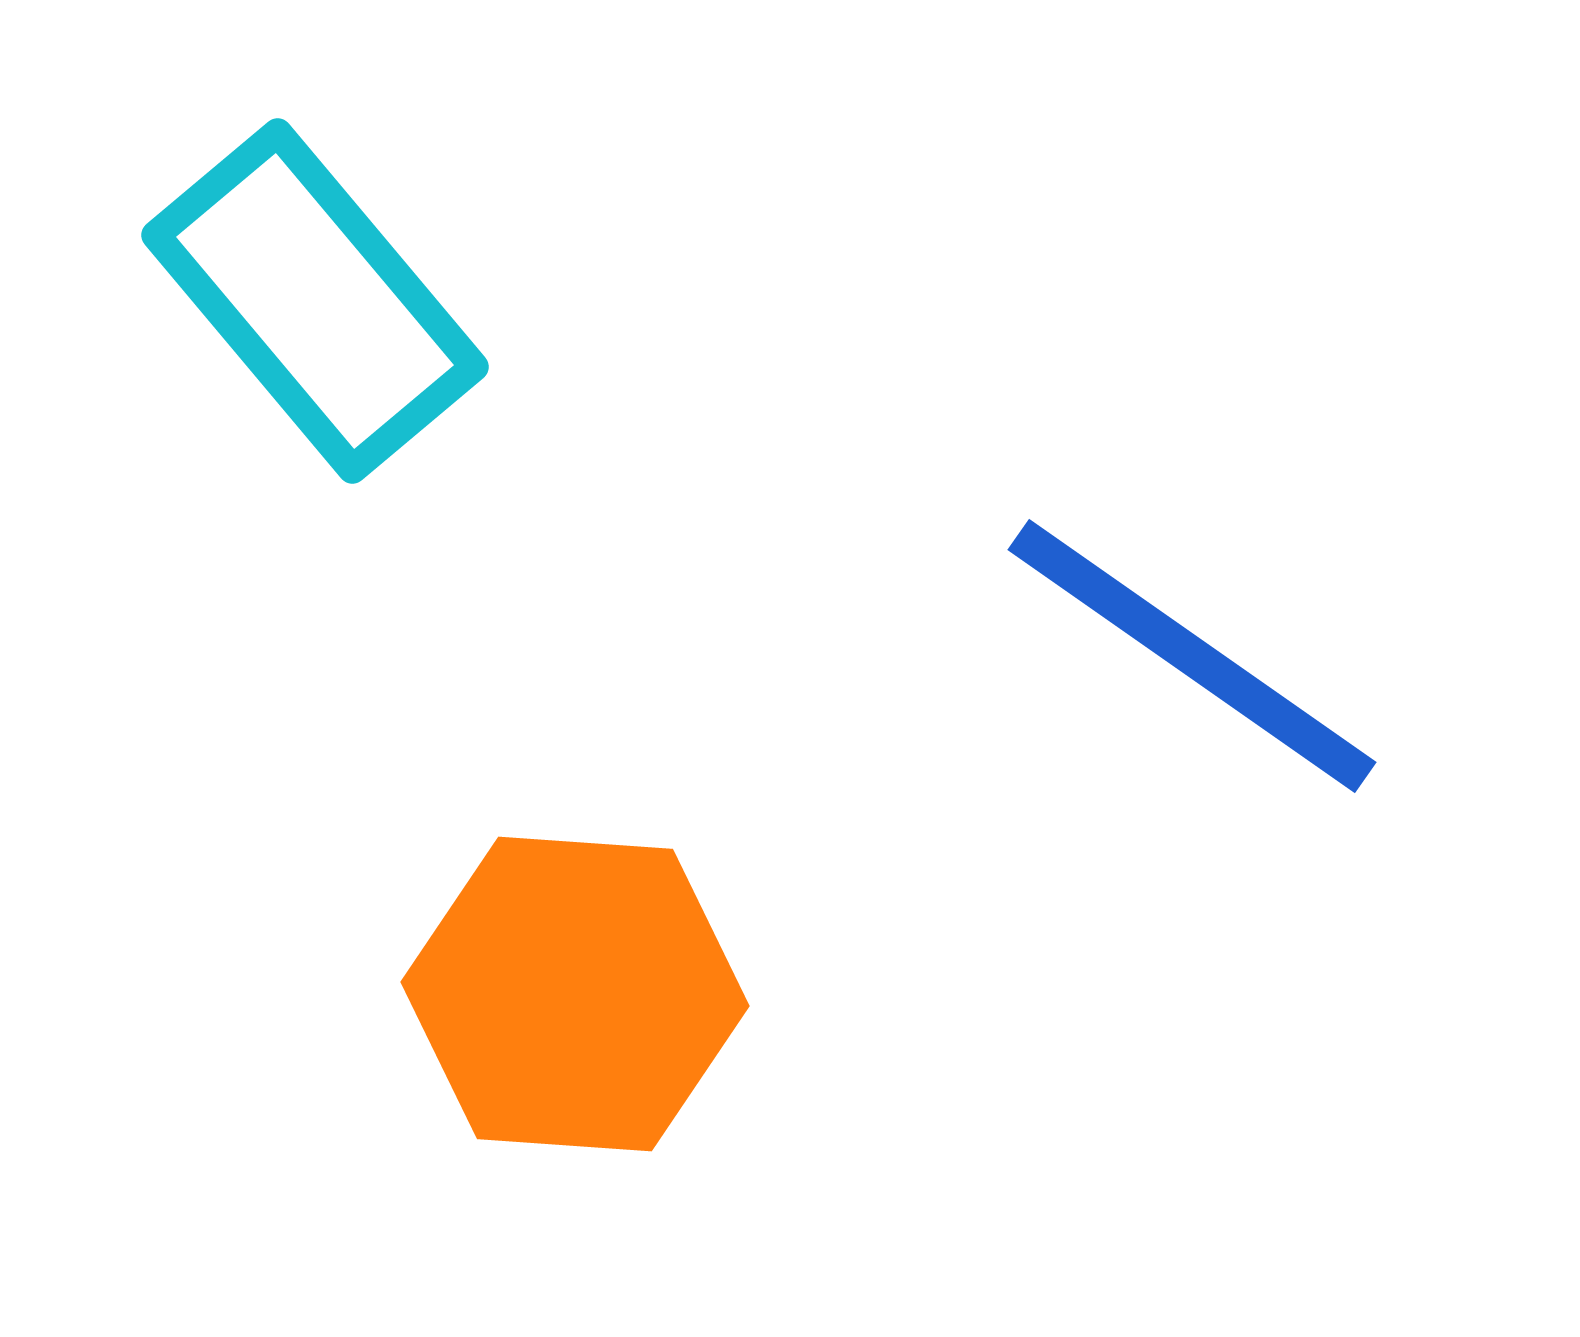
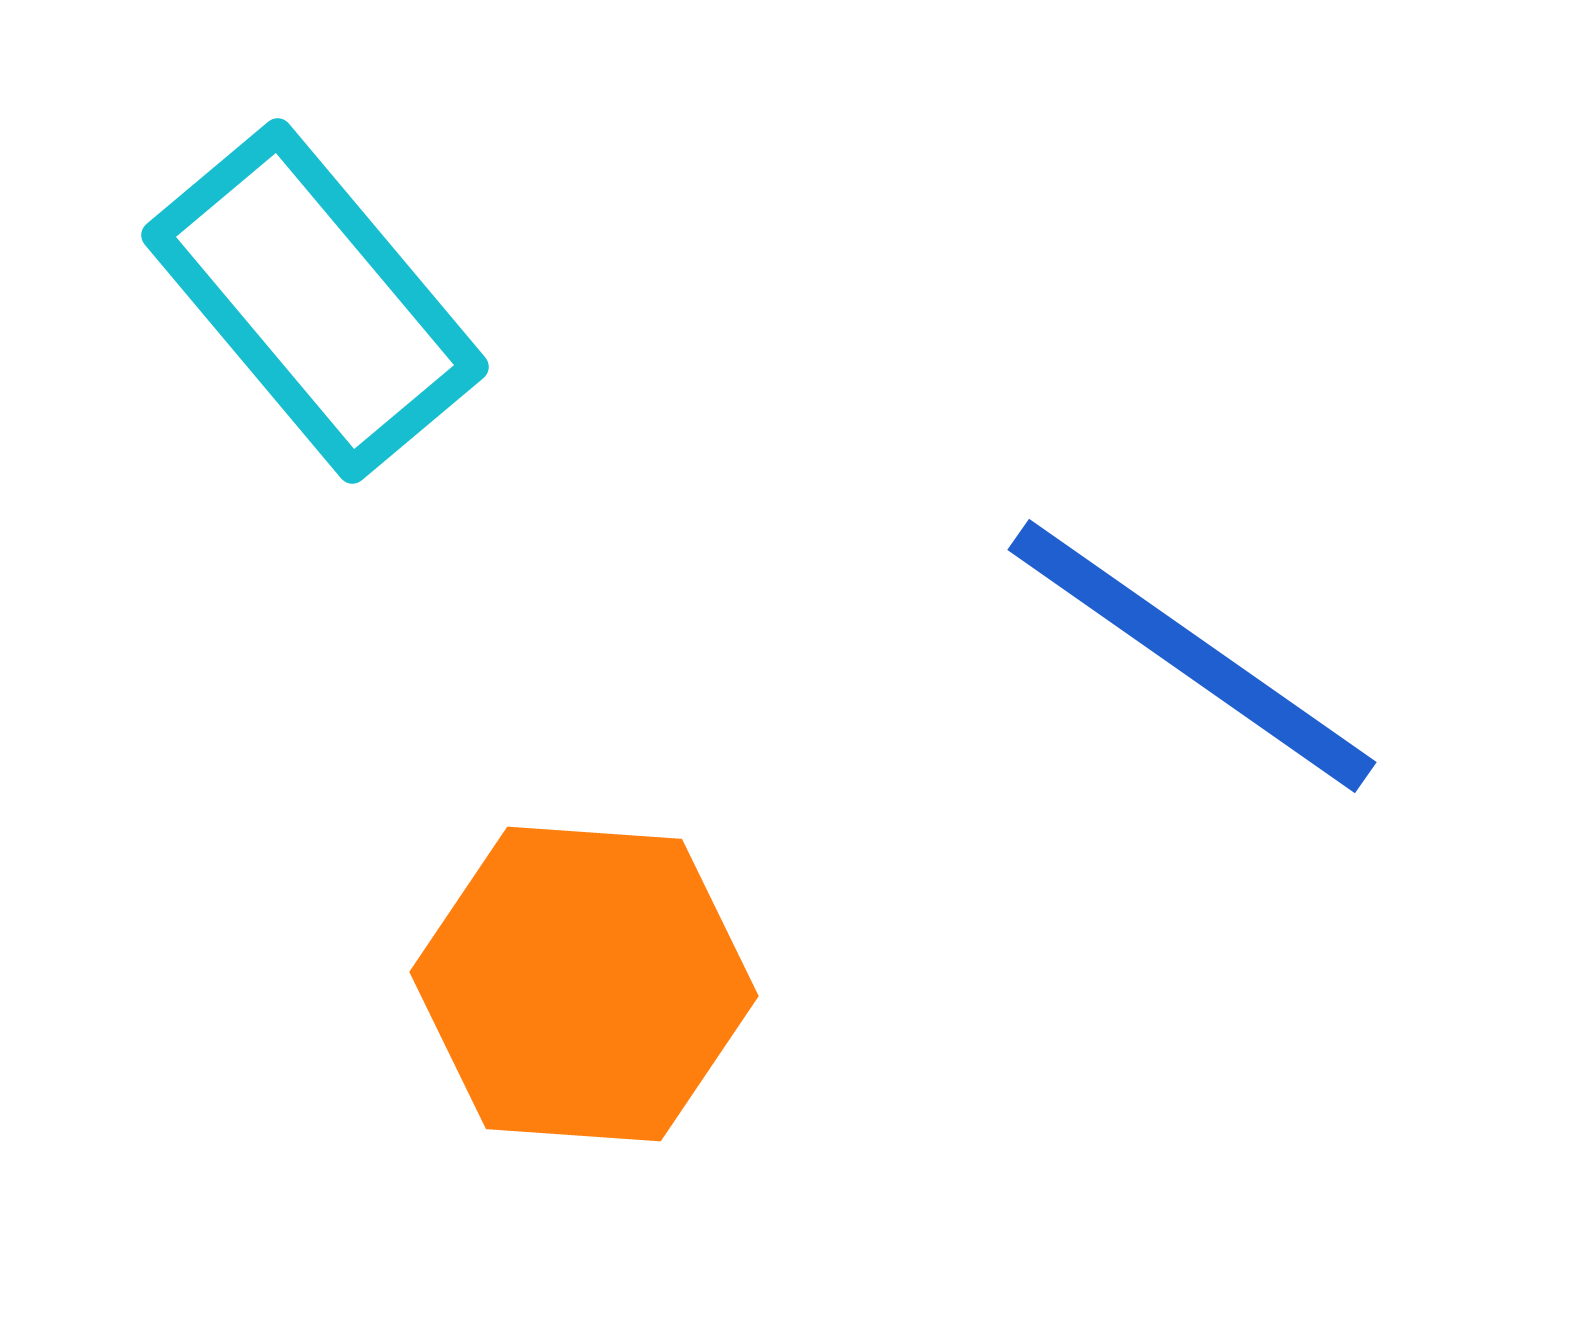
orange hexagon: moved 9 px right, 10 px up
